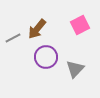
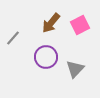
brown arrow: moved 14 px right, 6 px up
gray line: rotated 21 degrees counterclockwise
